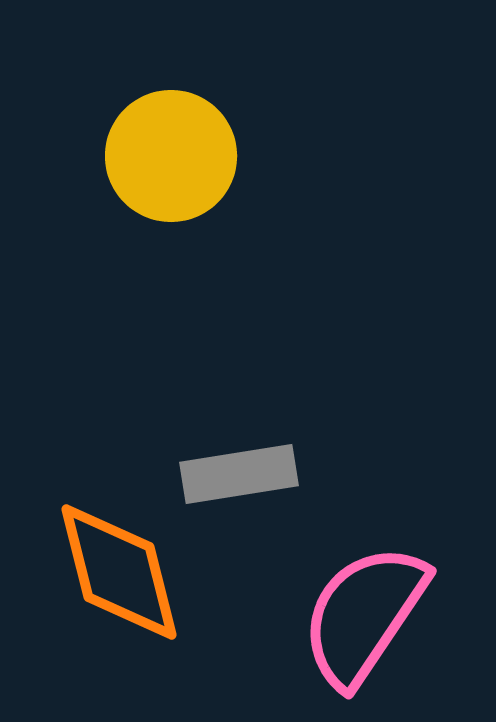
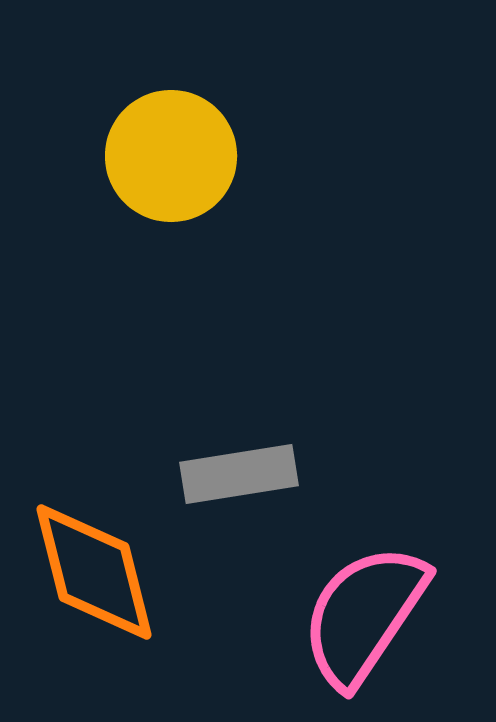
orange diamond: moved 25 px left
